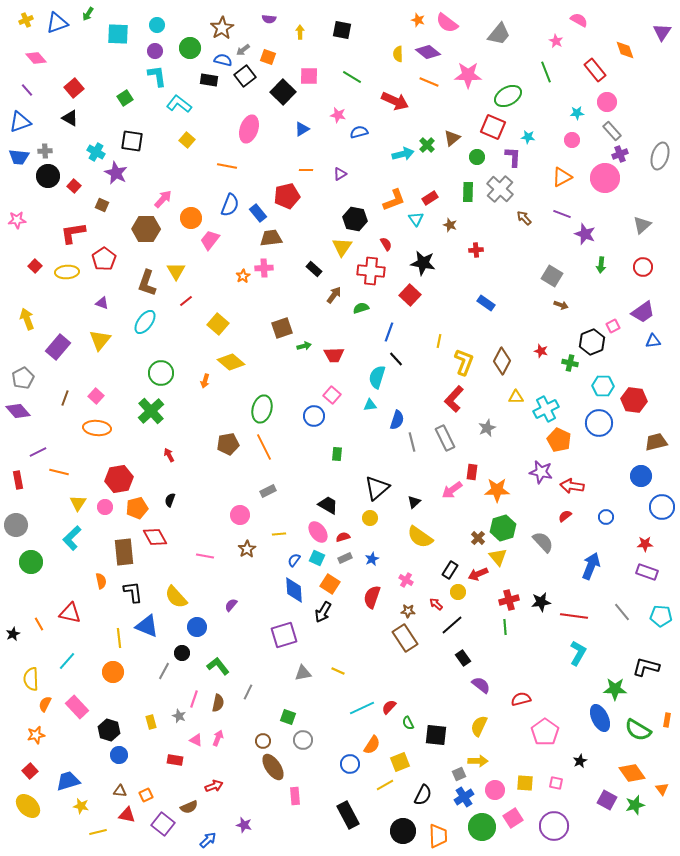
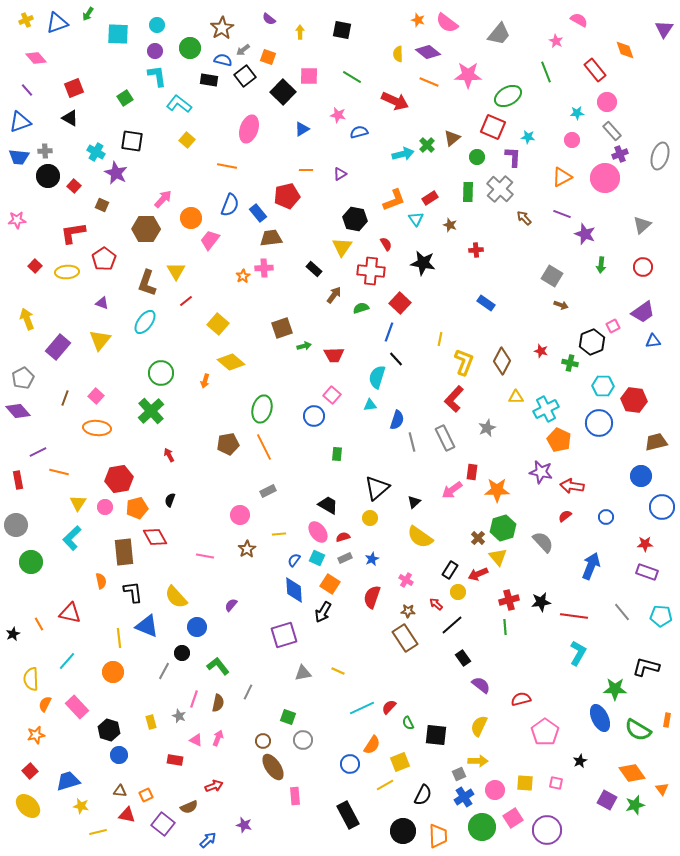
purple semicircle at (269, 19): rotated 32 degrees clockwise
purple triangle at (662, 32): moved 2 px right, 3 px up
red square at (74, 88): rotated 18 degrees clockwise
red square at (410, 295): moved 10 px left, 8 px down
yellow line at (439, 341): moved 1 px right, 2 px up
purple circle at (554, 826): moved 7 px left, 4 px down
